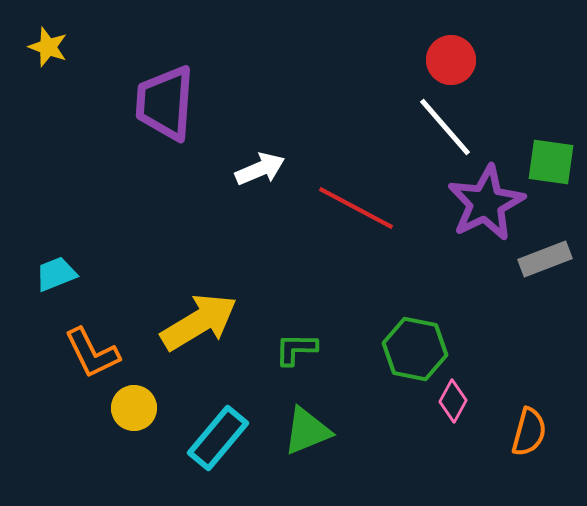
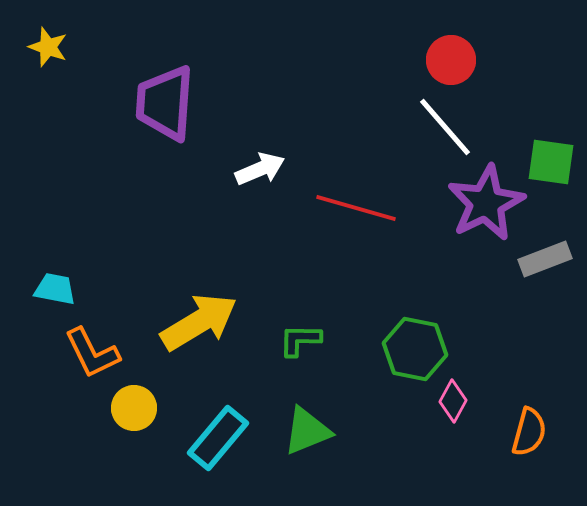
red line: rotated 12 degrees counterclockwise
cyan trapezoid: moved 1 px left, 15 px down; rotated 33 degrees clockwise
green L-shape: moved 4 px right, 9 px up
